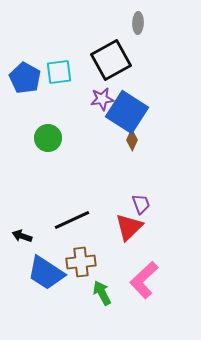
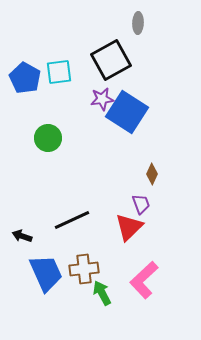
brown diamond: moved 20 px right, 34 px down
brown cross: moved 3 px right, 7 px down
blue trapezoid: rotated 147 degrees counterclockwise
